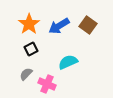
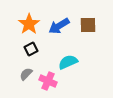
brown square: rotated 36 degrees counterclockwise
pink cross: moved 1 px right, 3 px up
